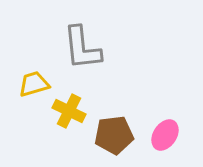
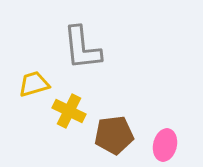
pink ellipse: moved 10 px down; rotated 20 degrees counterclockwise
